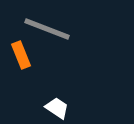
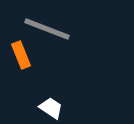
white trapezoid: moved 6 px left
